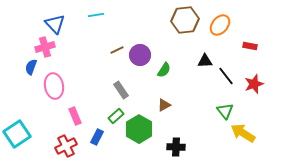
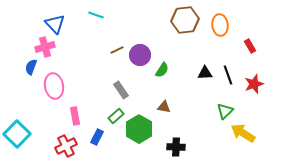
cyan line: rotated 28 degrees clockwise
orange ellipse: rotated 45 degrees counterclockwise
red rectangle: rotated 48 degrees clockwise
black triangle: moved 12 px down
green semicircle: moved 2 px left
black line: moved 2 px right, 1 px up; rotated 18 degrees clockwise
brown triangle: moved 2 px down; rotated 40 degrees clockwise
green triangle: rotated 24 degrees clockwise
pink rectangle: rotated 12 degrees clockwise
cyan square: rotated 12 degrees counterclockwise
